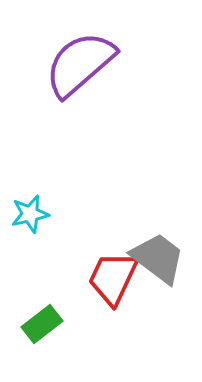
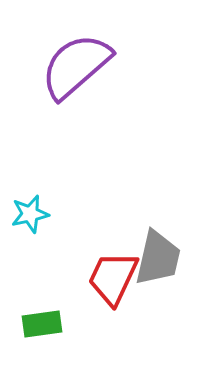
purple semicircle: moved 4 px left, 2 px down
gray trapezoid: rotated 66 degrees clockwise
green rectangle: rotated 30 degrees clockwise
